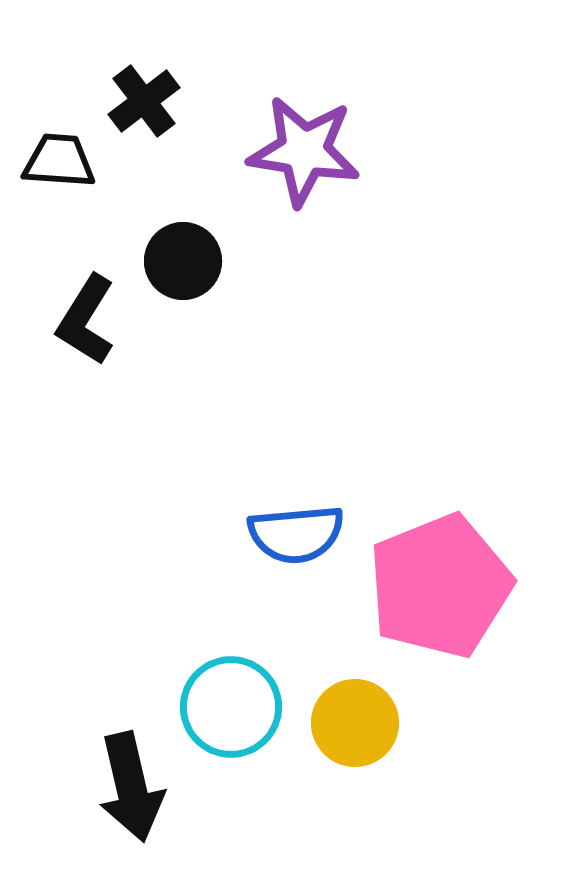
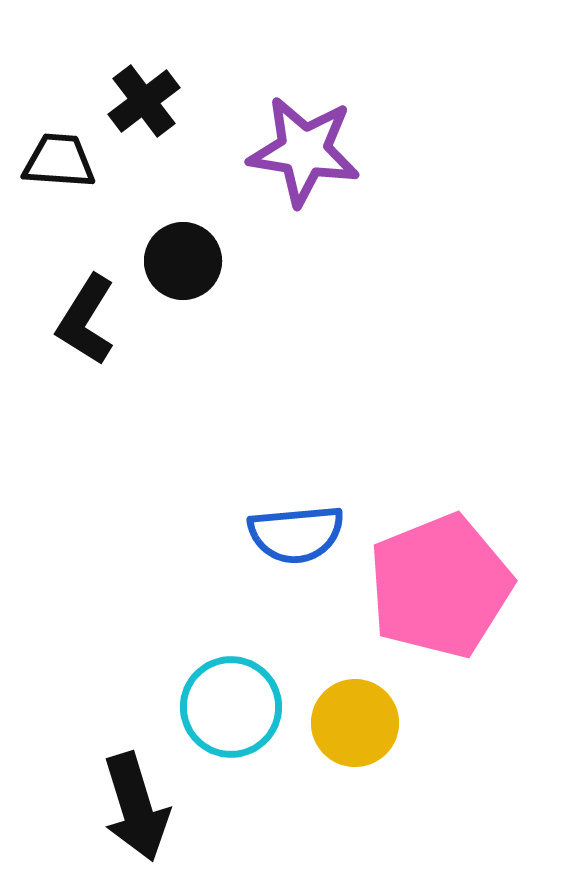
black arrow: moved 5 px right, 20 px down; rotated 4 degrees counterclockwise
